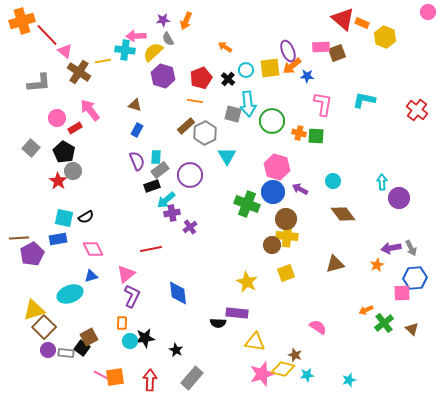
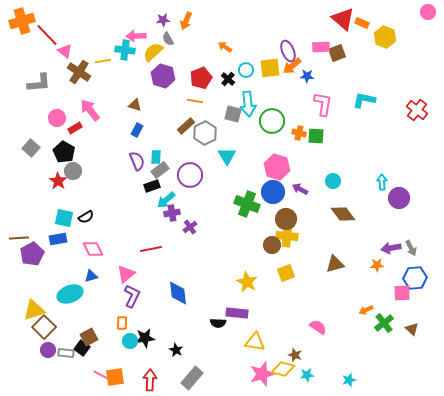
orange star at (377, 265): rotated 24 degrees clockwise
